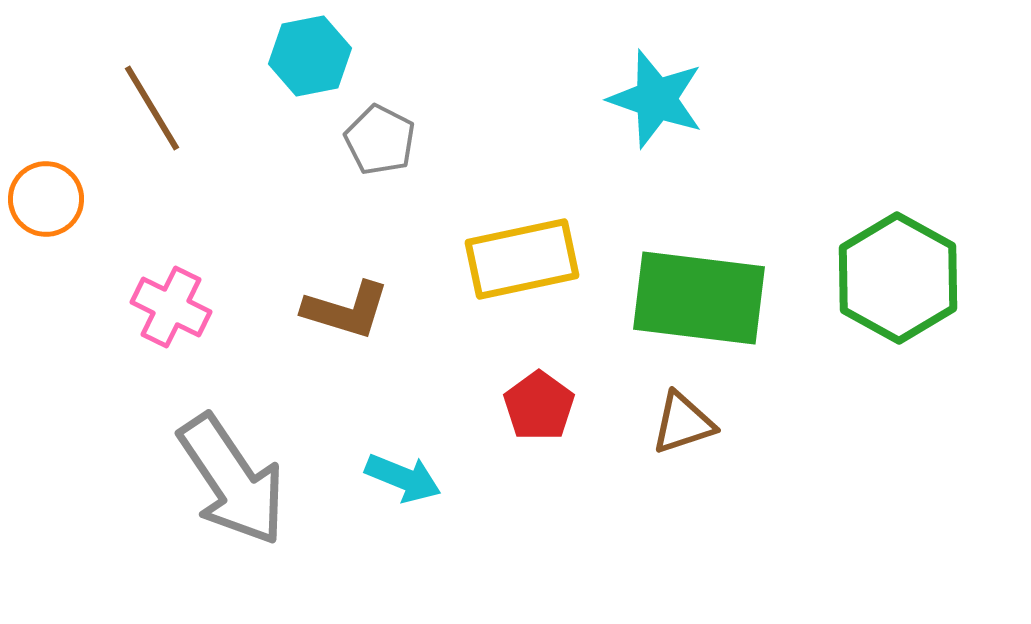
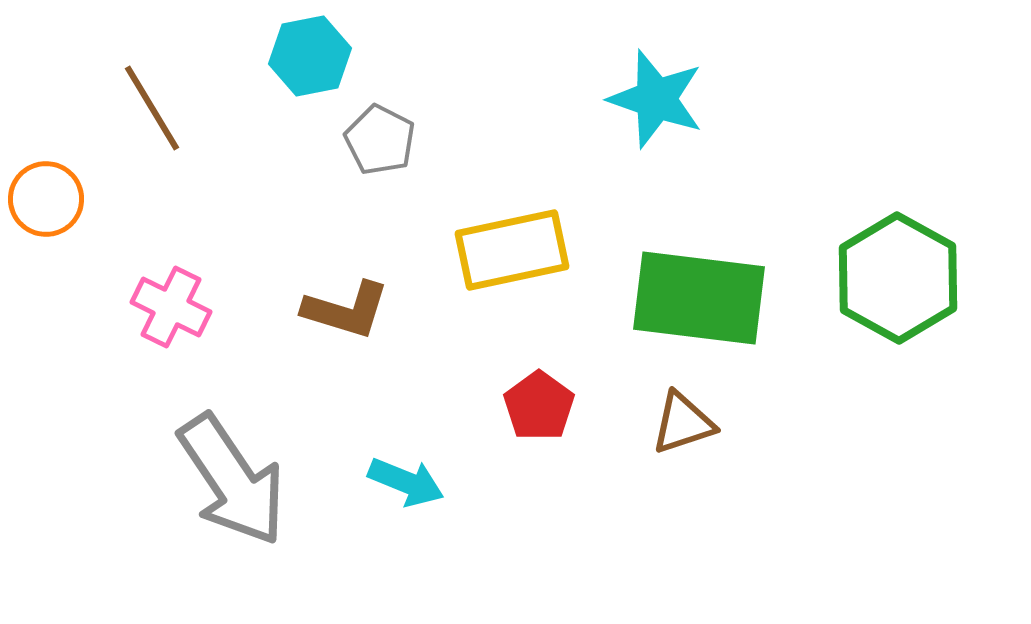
yellow rectangle: moved 10 px left, 9 px up
cyan arrow: moved 3 px right, 4 px down
